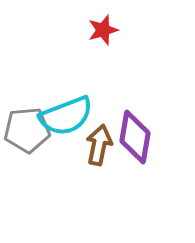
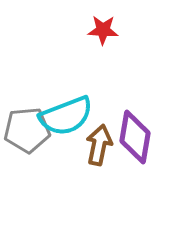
red star: rotated 20 degrees clockwise
